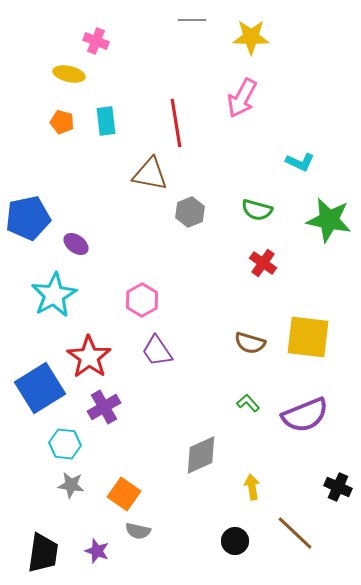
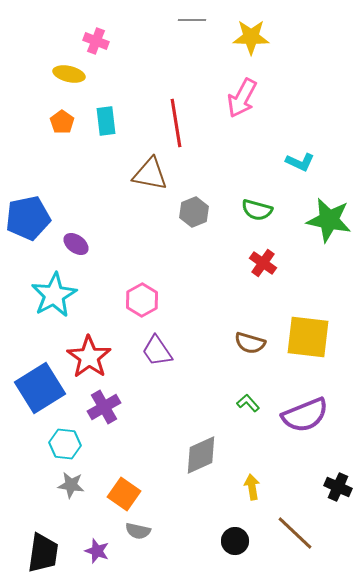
orange pentagon: rotated 20 degrees clockwise
gray hexagon: moved 4 px right
